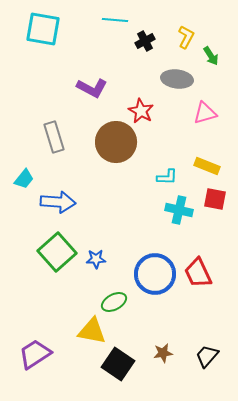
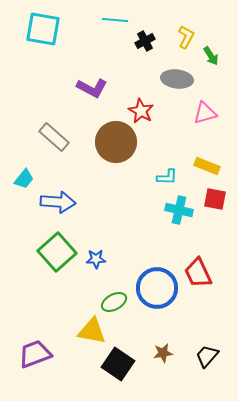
gray rectangle: rotated 32 degrees counterclockwise
blue circle: moved 2 px right, 14 px down
purple trapezoid: rotated 12 degrees clockwise
